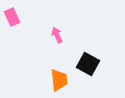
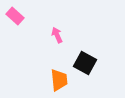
pink rectangle: moved 3 px right, 1 px up; rotated 24 degrees counterclockwise
black square: moved 3 px left, 1 px up
